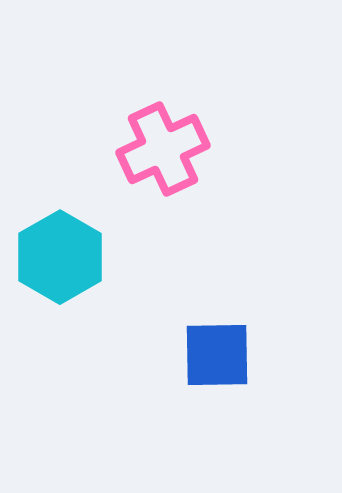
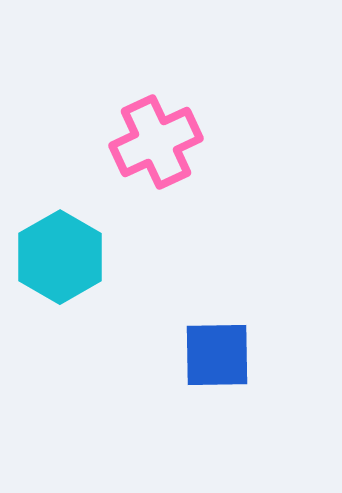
pink cross: moved 7 px left, 7 px up
